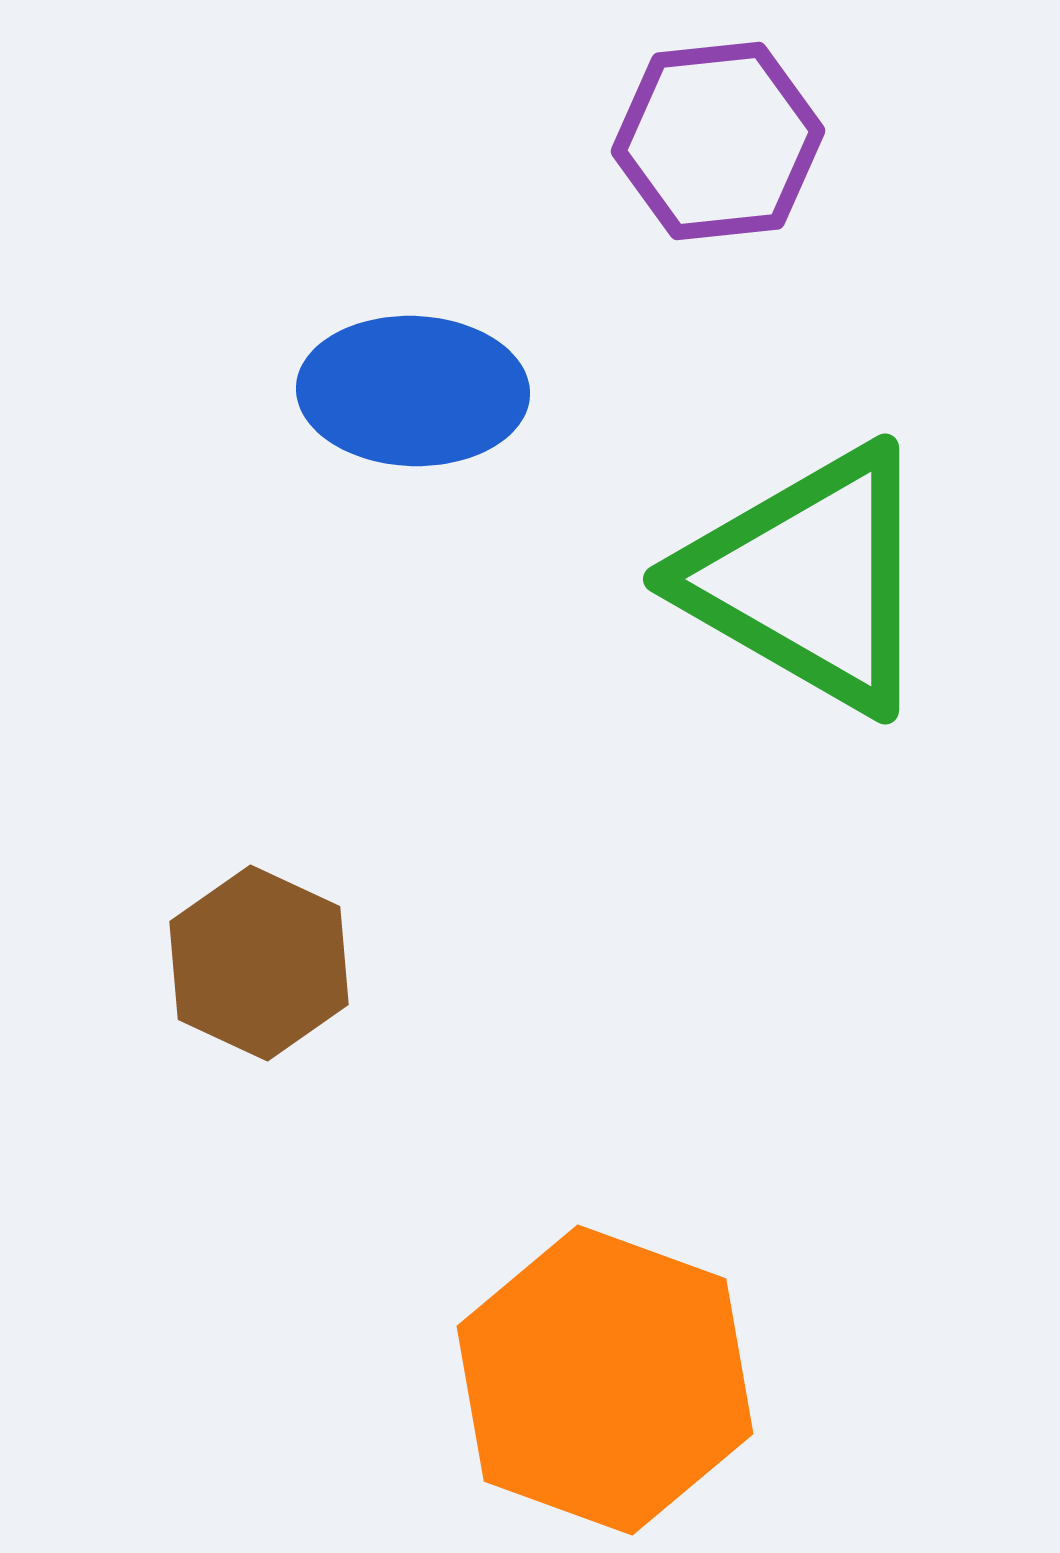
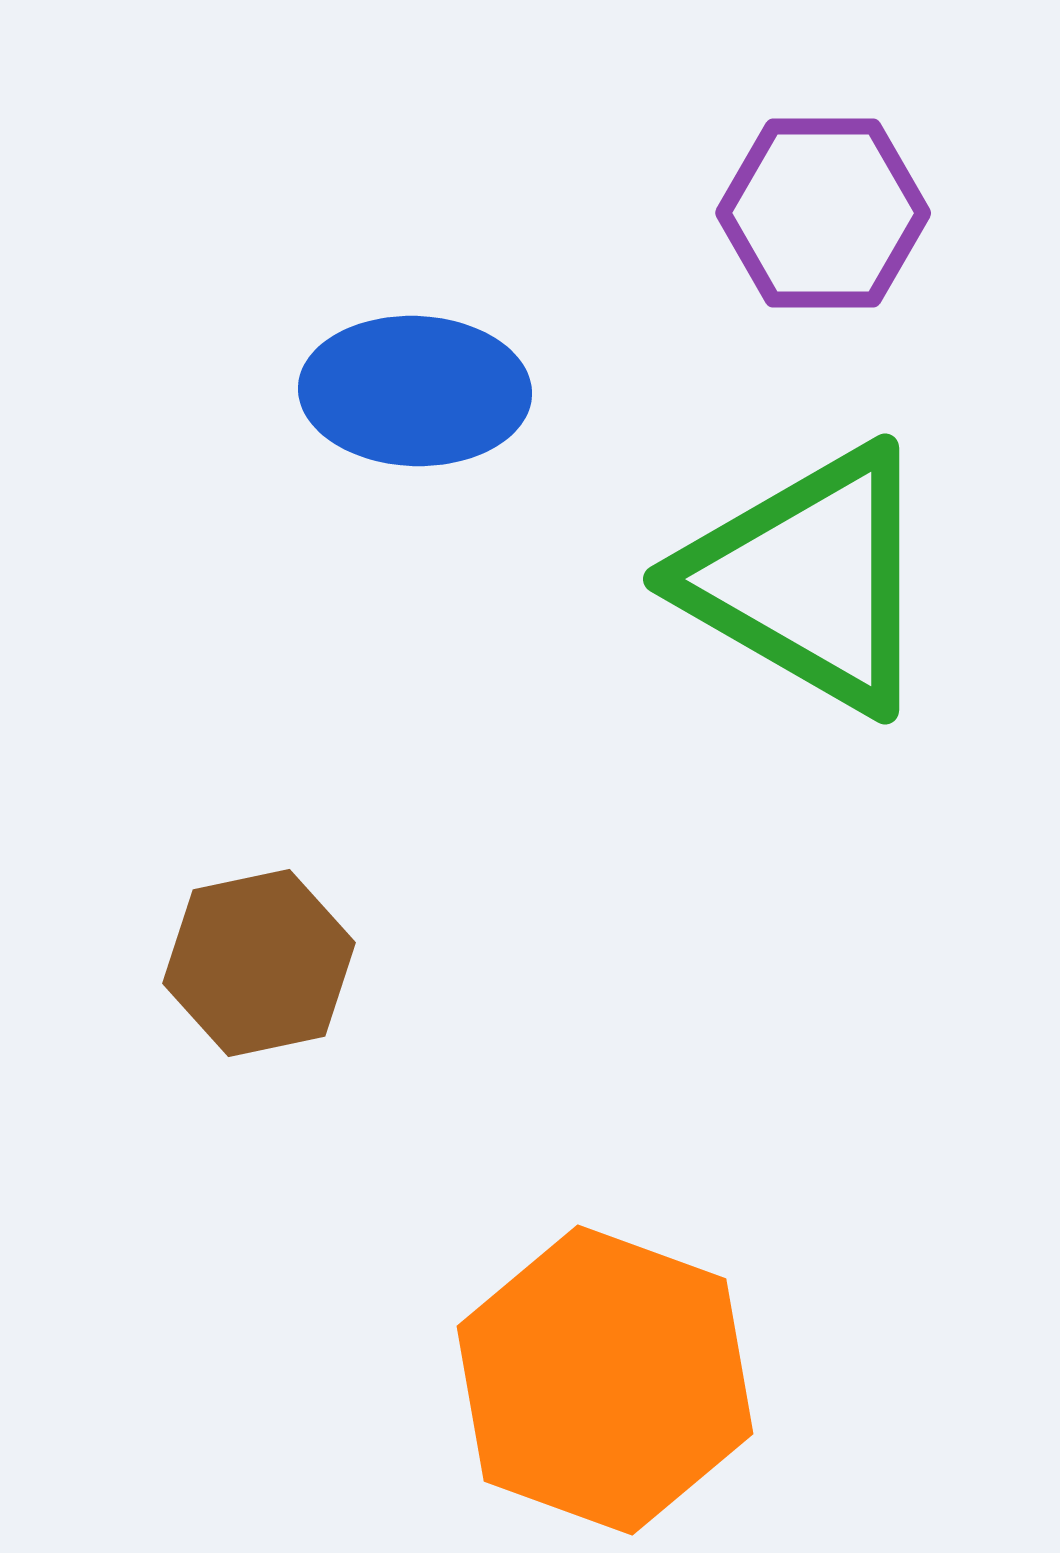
purple hexagon: moved 105 px right, 72 px down; rotated 6 degrees clockwise
blue ellipse: moved 2 px right
brown hexagon: rotated 23 degrees clockwise
